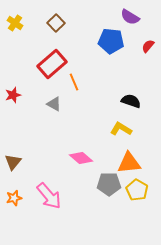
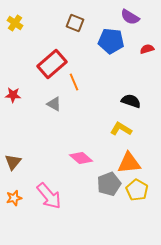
brown square: moved 19 px right; rotated 24 degrees counterclockwise
red semicircle: moved 1 px left, 3 px down; rotated 32 degrees clockwise
red star: rotated 21 degrees clockwise
gray pentagon: rotated 20 degrees counterclockwise
